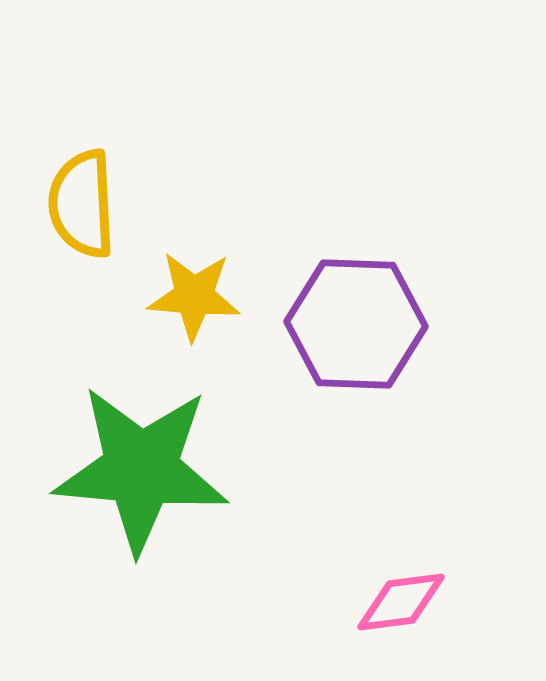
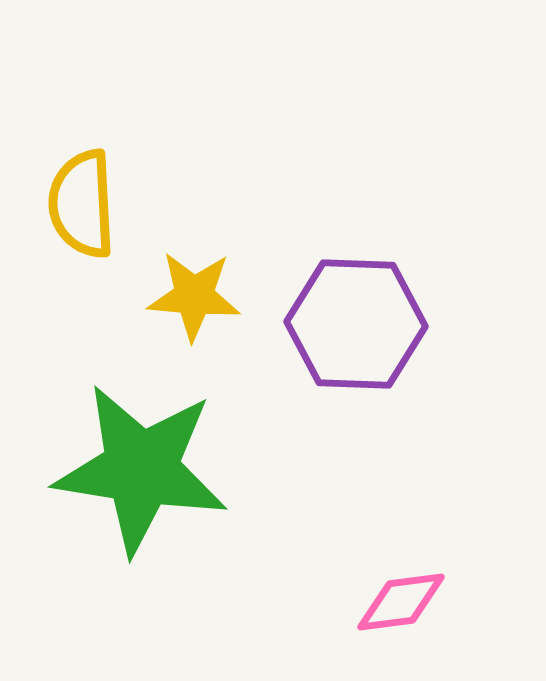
green star: rotated 4 degrees clockwise
